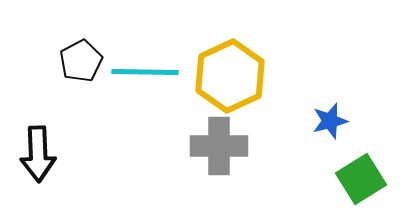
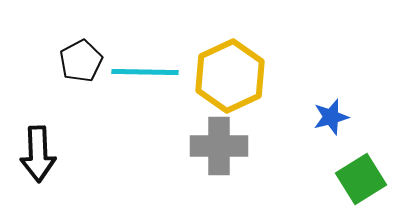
blue star: moved 1 px right, 4 px up
